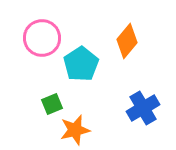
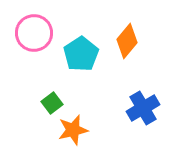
pink circle: moved 8 px left, 5 px up
cyan pentagon: moved 10 px up
green square: moved 1 px up; rotated 15 degrees counterclockwise
orange star: moved 2 px left
